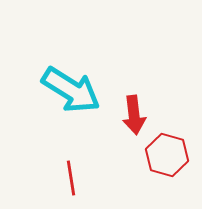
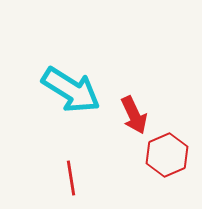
red arrow: rotated 18 degrees counterclockwise
red hexagon: rotated 21 degrees clockwise
